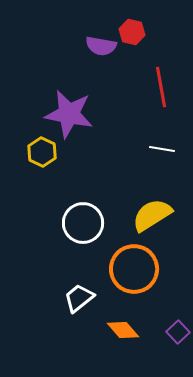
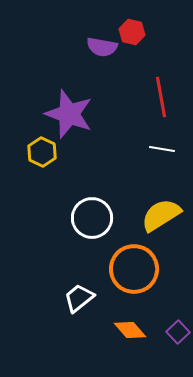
purple semicircle: moved 1 px right, 1 px down
red line: moved 10 px down
purple star: rotated 9 degrees clockwise
yellow semicircle: moved 9 px right
white circle: moved 9 px right, 5 px up
orange diamond: moved 7 px right
